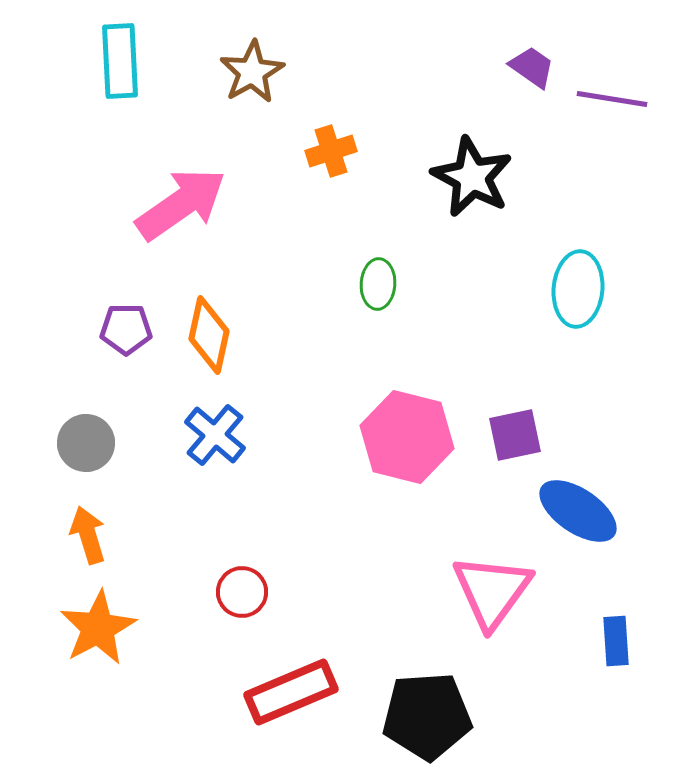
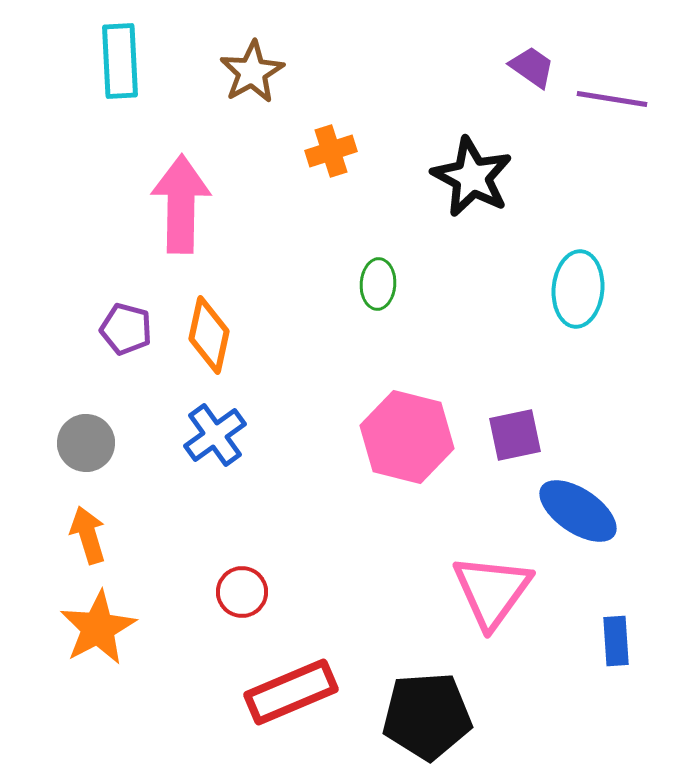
pink arrow: rotated 54 degrees counterclockwise
purple pentagon: rotated 15 degrees clockwise
blue cross: rotated 14 degrees clockwise
